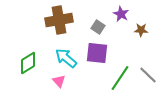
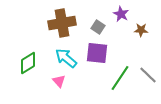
brown cross: moved 3 px right, 3 px down
